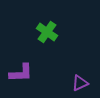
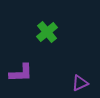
green cross: rotated 15 degrees clockwise
